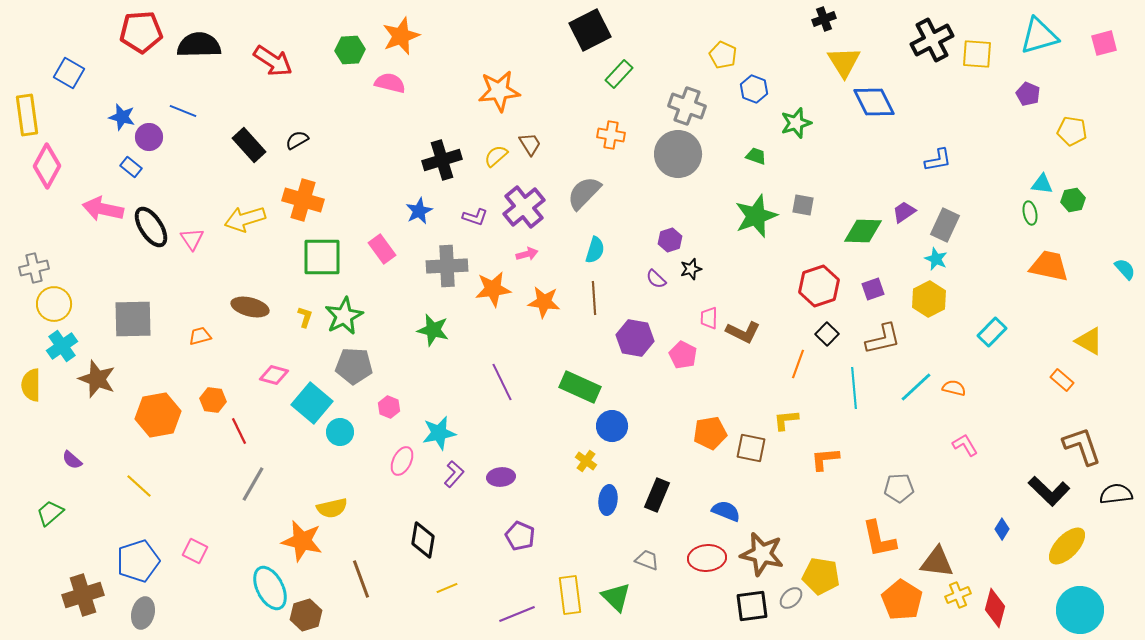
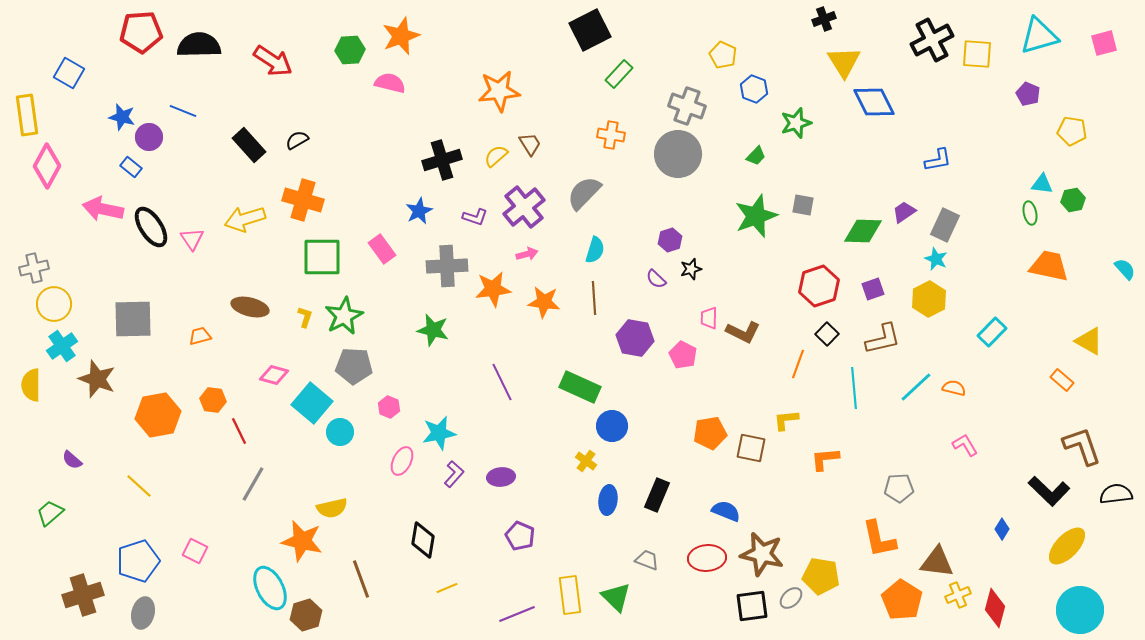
green trapezoid at (756, 156): rotated 115 degrees clockwise
